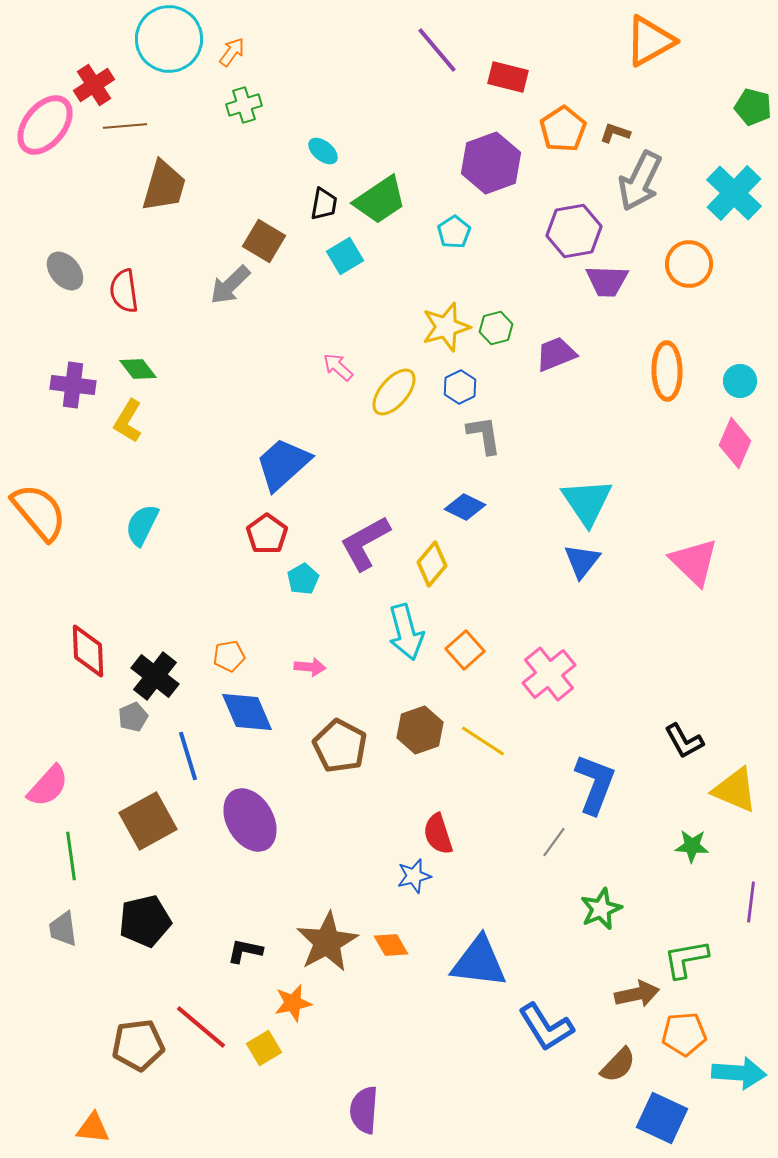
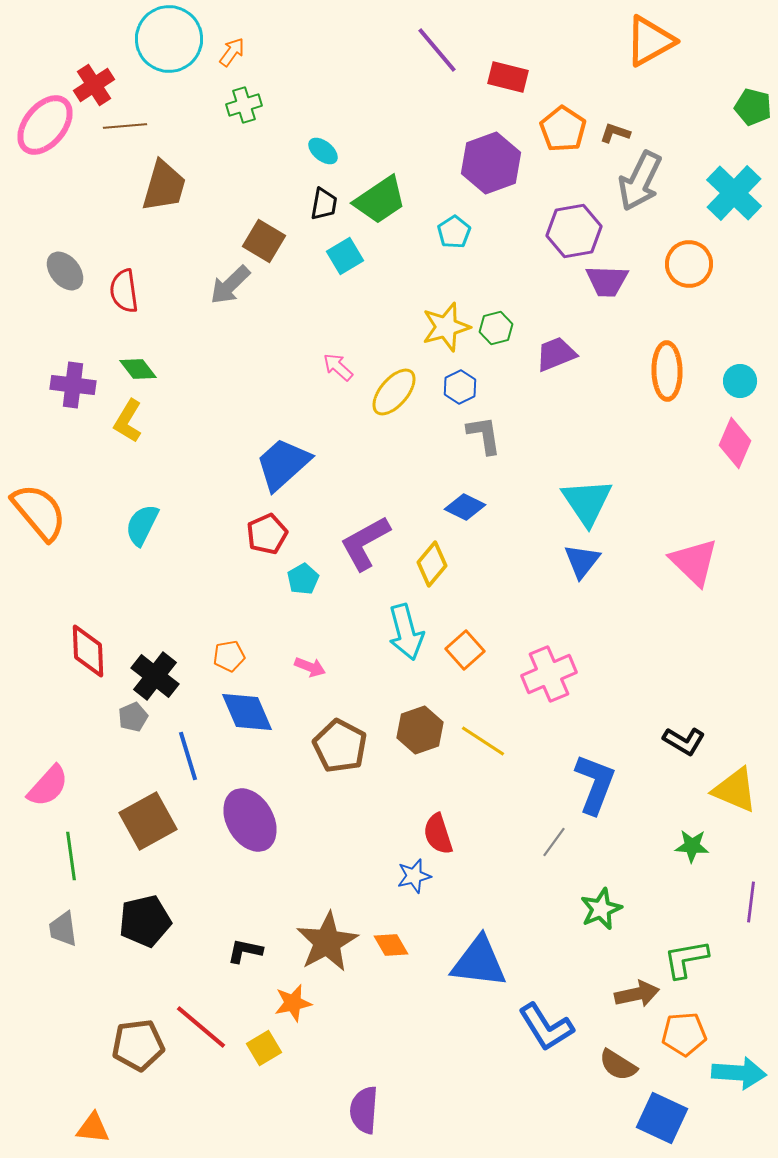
orange pentagon at (563, 129): rotated 6 degrees counterclockwise
red pentagon at (267, 534): rotated 12 degrees clockwise
pink arrow at (310, 667): rotated 16 degrees clockwise
pink cross at (549, 674): rotated 16 degrees clockwise
black L-shape at (684, 741): rotated 30 degrees counterclockwise
brown semicircle at (618, 1065): rotated 78 degrees clockwise
